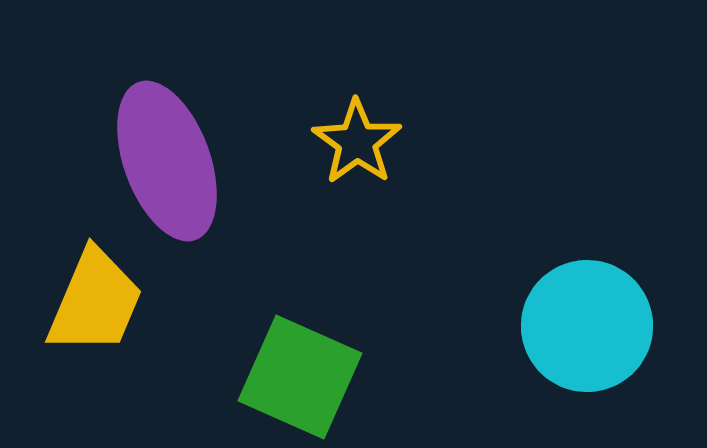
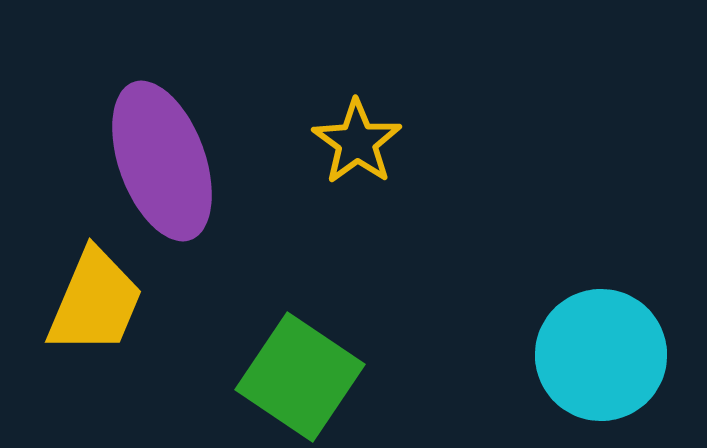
purple ellipse: moved 5 px left
cyan circle: moved 14 px right, 29 px down
green square: rotated 10 degrees clockwise
